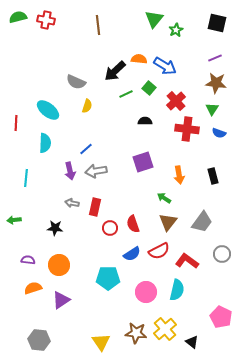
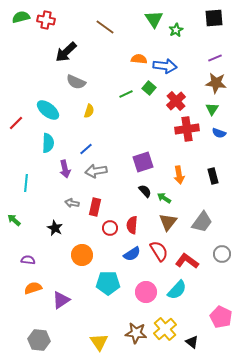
green semicircle at (18, 17): moved 3 px right
green triangle at (154, 19): rotated 12 degrees counterclockwise
black square at (217, 23): moved 3 px left, 5 px up; rotated 18 degrees counterclockwise
brown line at (98, 25): moved 7 px right, 2 px down; rotated 48 degrees counterclockwise
blue arrow at (165, 66): rotated 25 degrees counterclockwise
black arrow at (115, 71): moved 49 px left, 19 px up
yellow semicircle at (87, 106): moved 2 px right, 5 px down
black semicircle at (145, 121): moved 70 px down; rotated 48 degrees clockwise
red line at (16, 123): rotated 42 degrees clockwise
red cross at (187, 129): rotated 15 degrees counterclockwise
cyan semicircle at (45, 143): moved 3 px right
purple arrow at (70, 171): moved 5 px left, 2 px up
cyan line at (26, 178): moved 5 px down
green arrow at (14, 220): rotated 48 degrees clockwise
red semicircle at (133, 224): moved 1 px left, 1 px down; rotated 24 degrees clockwise
black star at (55, 228): rotated 21 degrees clockwise
red semicircle at (159, 251): rotated 95 degrees counterclockwise
orange circle at (59, 265): moved 23 px right, 10 px up
cyan pentagon at (108, 278): moved 5 px down
cyan semicircle at (177, 290): rotated 30 degrees clockwise
yellow triangle at (101, 342): moved 2 px left
